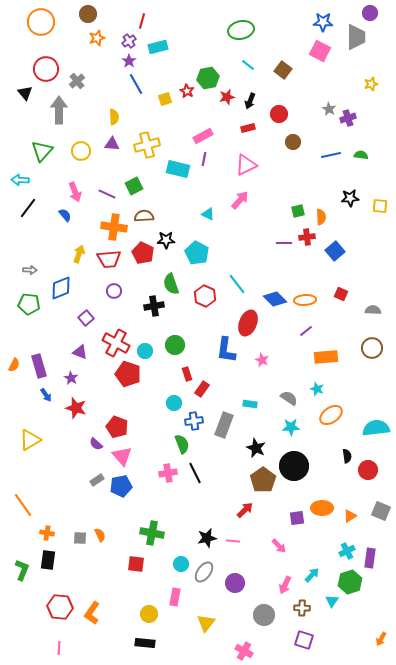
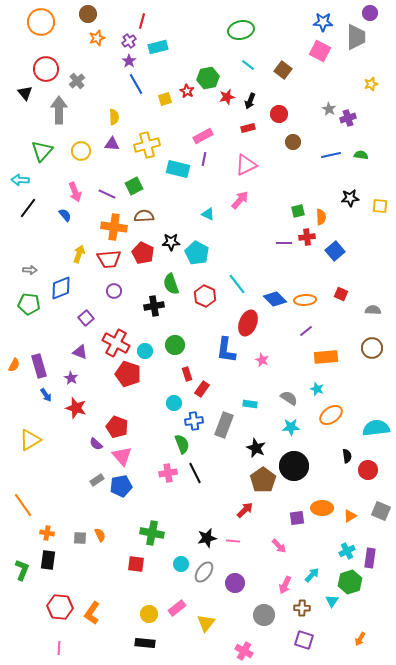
black star at (166, 240): moved 5 px right, 2 px down
pink rectangle at (175, 597): moved 2 px right, 11 px down; rotated 42 degrees clockwise
orange arrow at (381, 639): moved 21 px left
